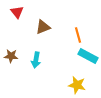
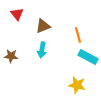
red triangle: moved 2 px down
brown triangle: moved 1 px up
cyan rectangle: moved 1 px down
cyan arrow: moved 6 px right, 10 px up
